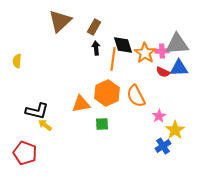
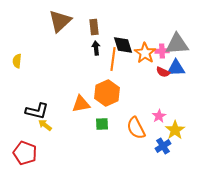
brown rectangle: rotated 35 degrees counterclockwise
blue triangle: moved 3 px left
orange semicircle: moved 32 px down
